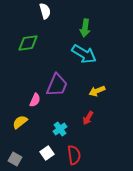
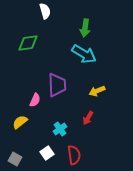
purple trapezoid: rotated 25 degrees counterclockwise
